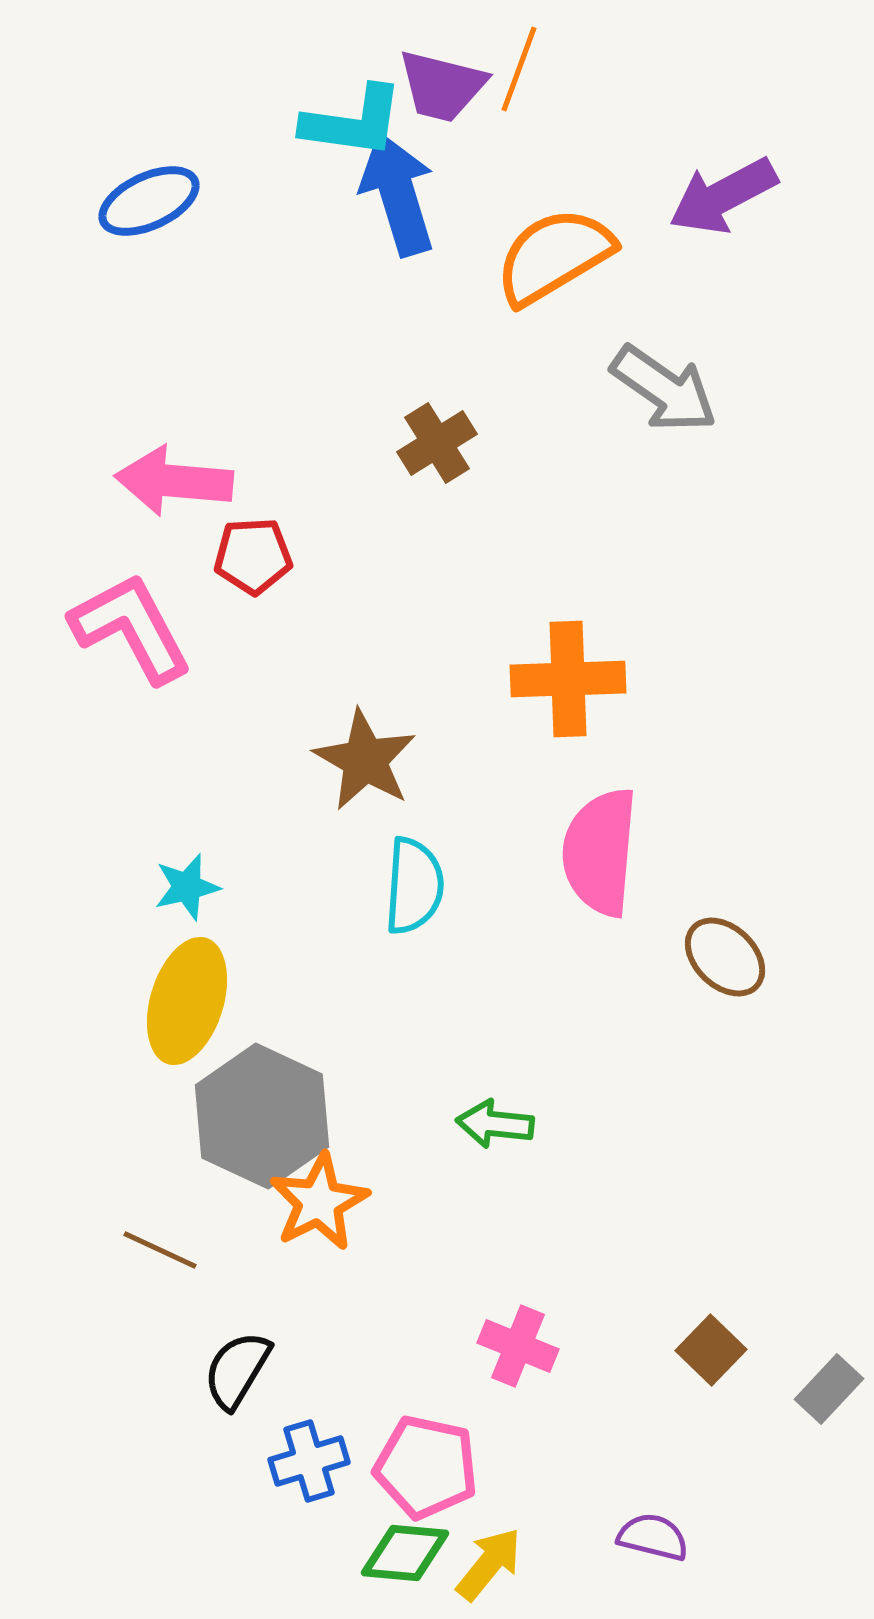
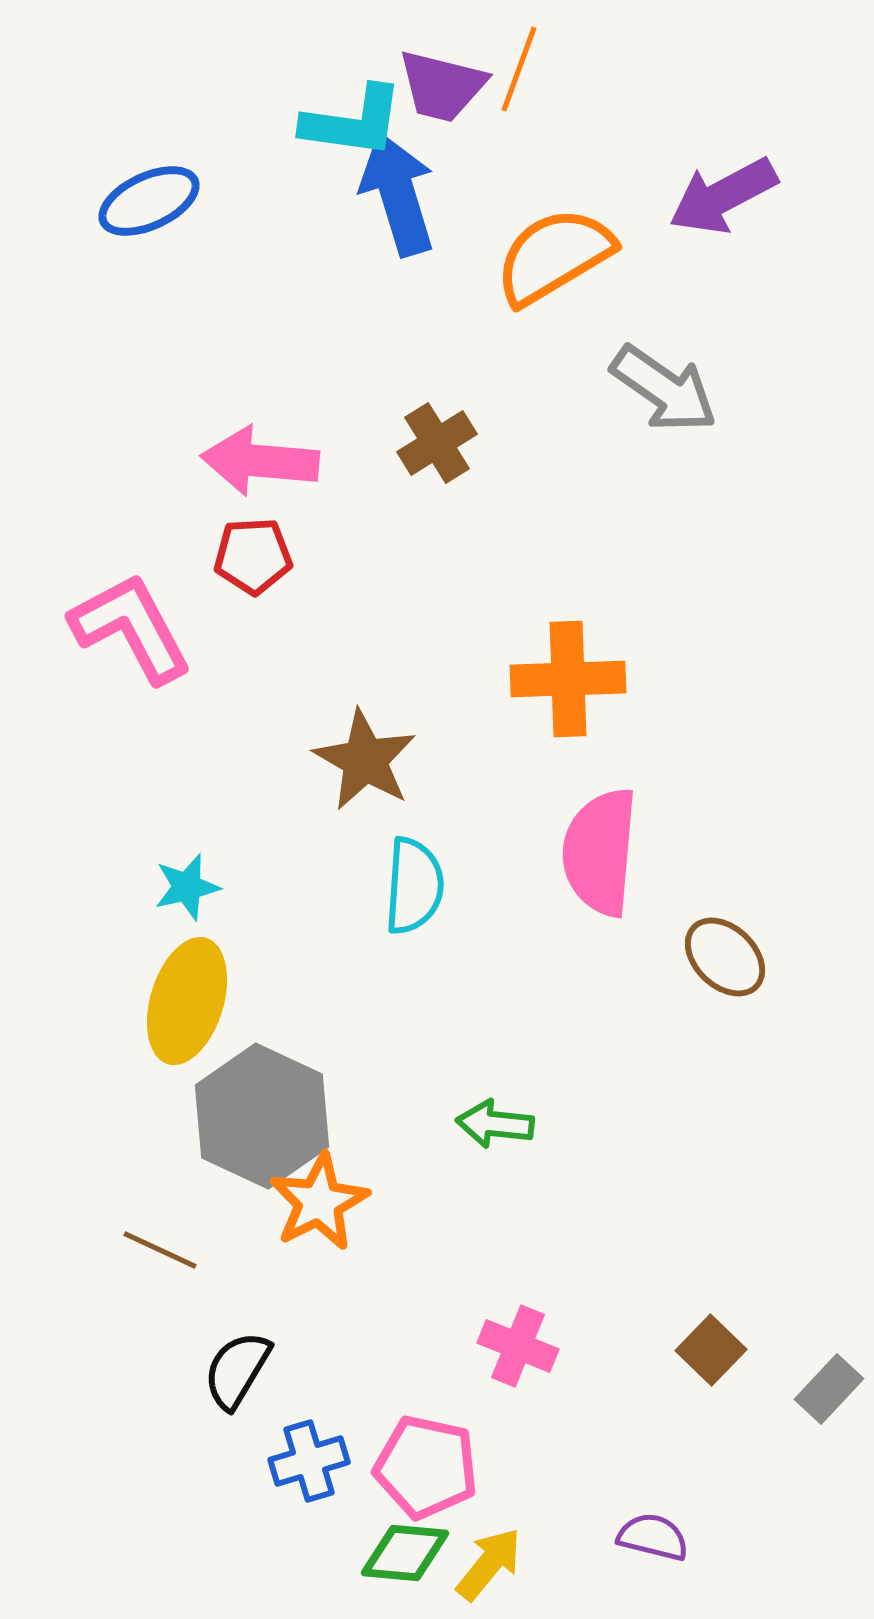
pink arrow: moved 86 px right, 20 px up
